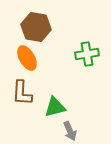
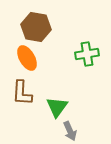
green triangle: moved 2 px right; rotated 40 degrees counterclockwise
